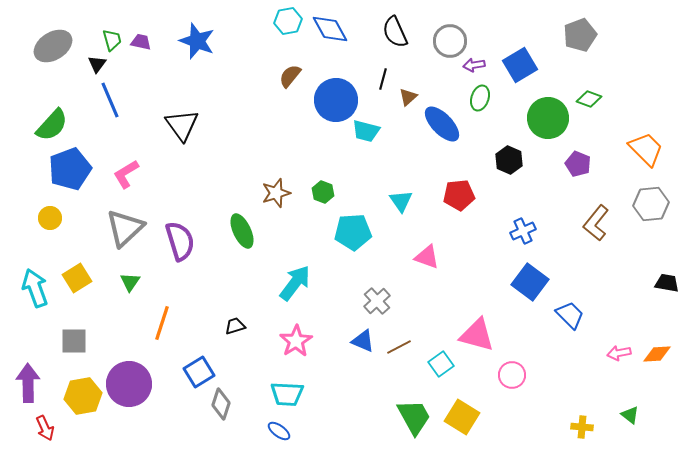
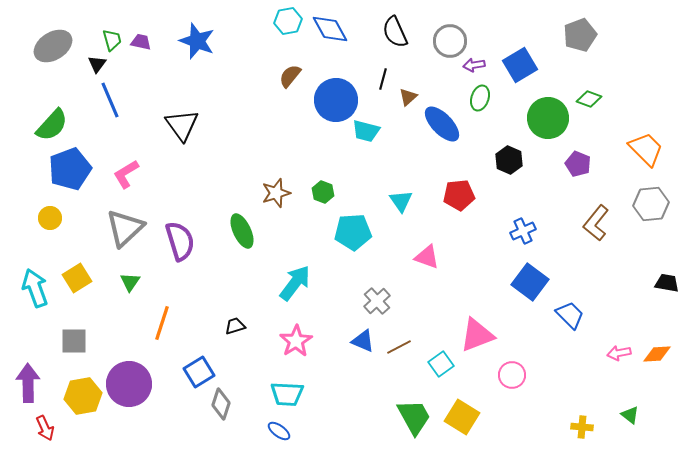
pink triangle at (477, 335): rotated 36 degrees counterclockwise
